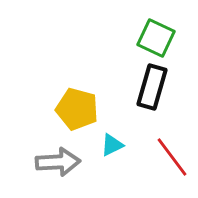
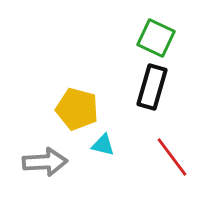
cyan triangle: moved 9 px left; rotated 40 degrees clockwise
gray arrow: moved 13 px left
